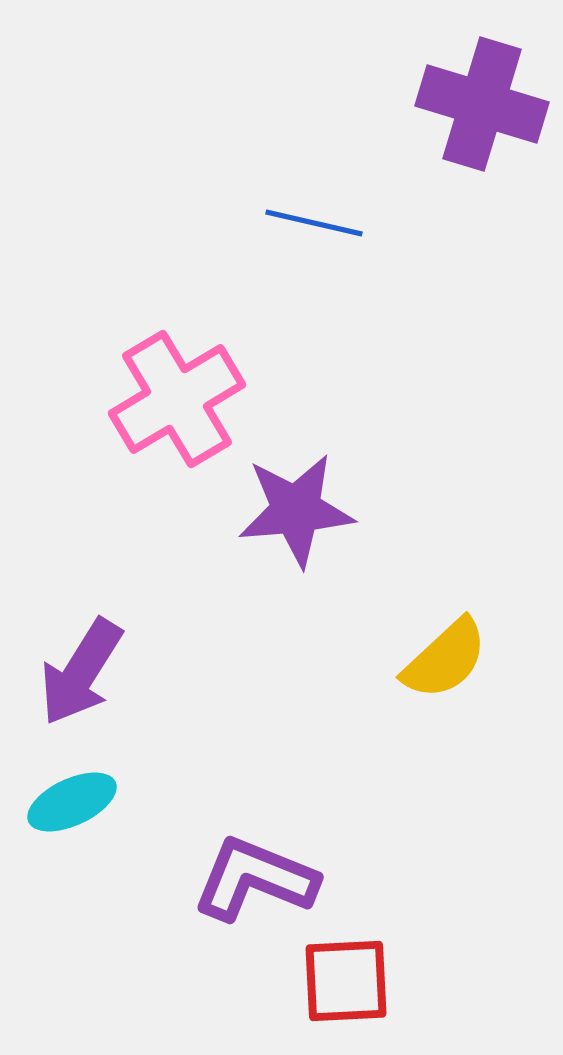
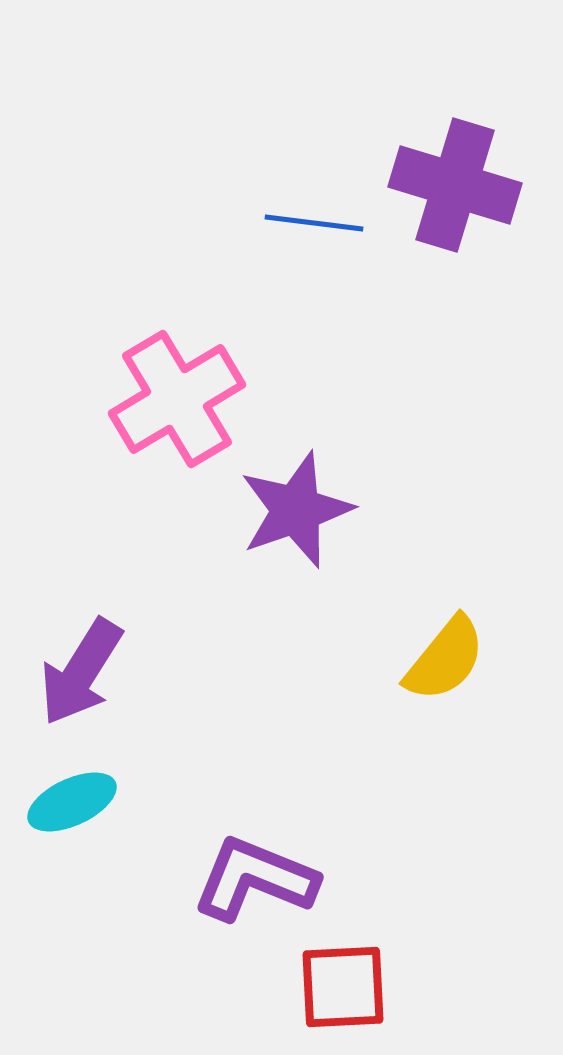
purple cross: moved 27 px left, 81 px down
blue line: rotated 6 degrees counterclockwise
purple star: rotated 14 degrees counterclockwise
yellow semicircle: rotated 8 degrees counterclockwise
red square: moved 3 px left, 6 px down
